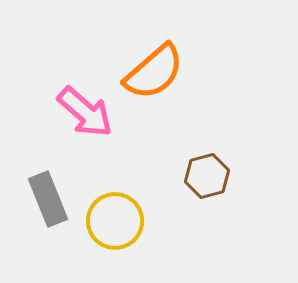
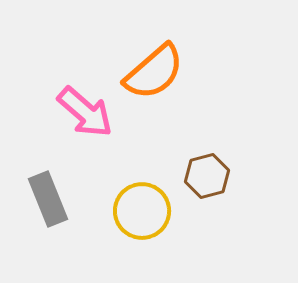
yellow circle: moved 27 px right, 10 px up
